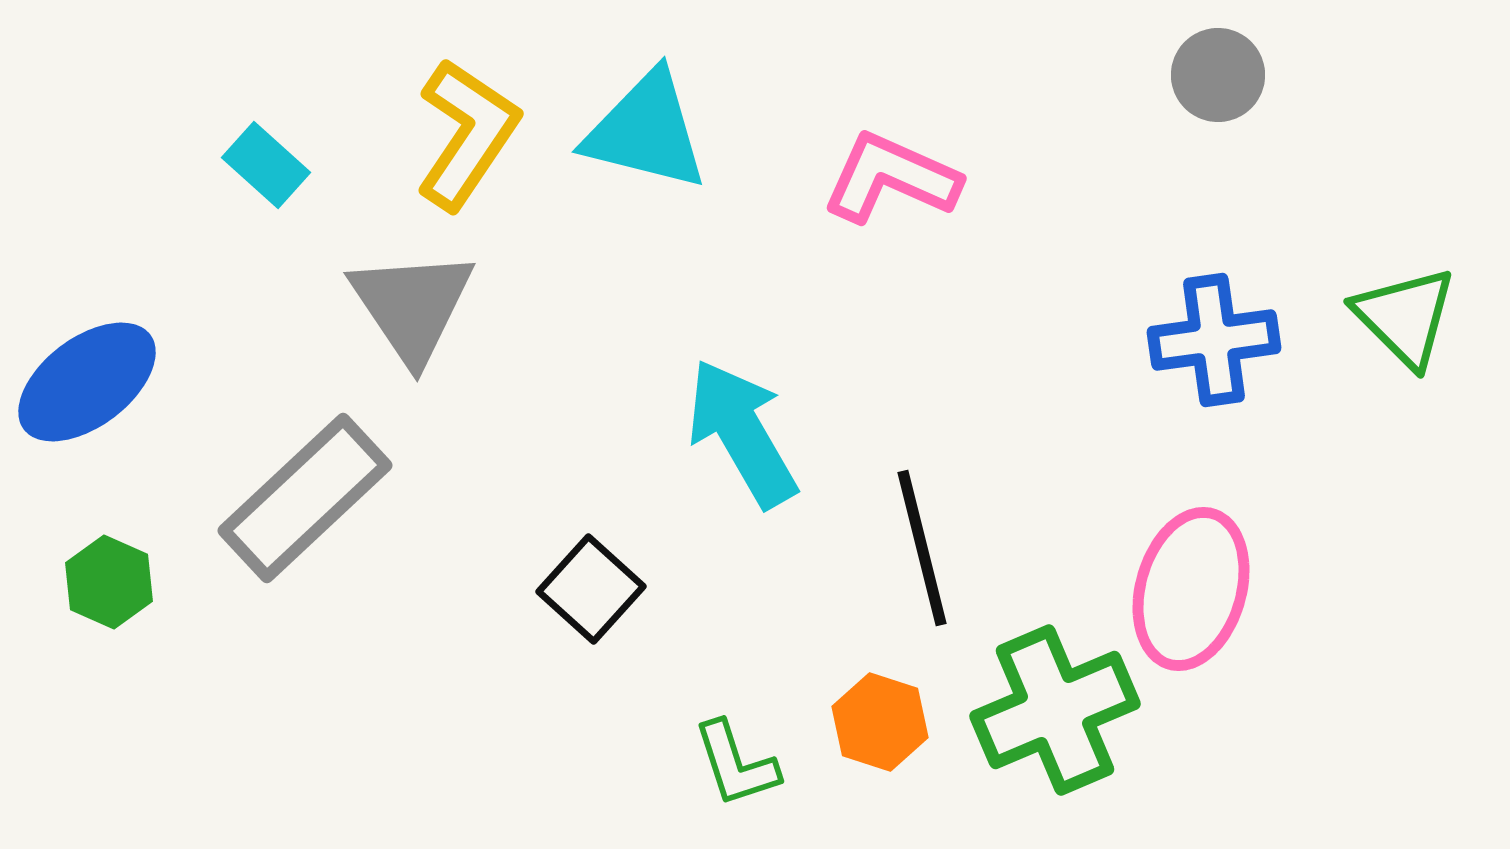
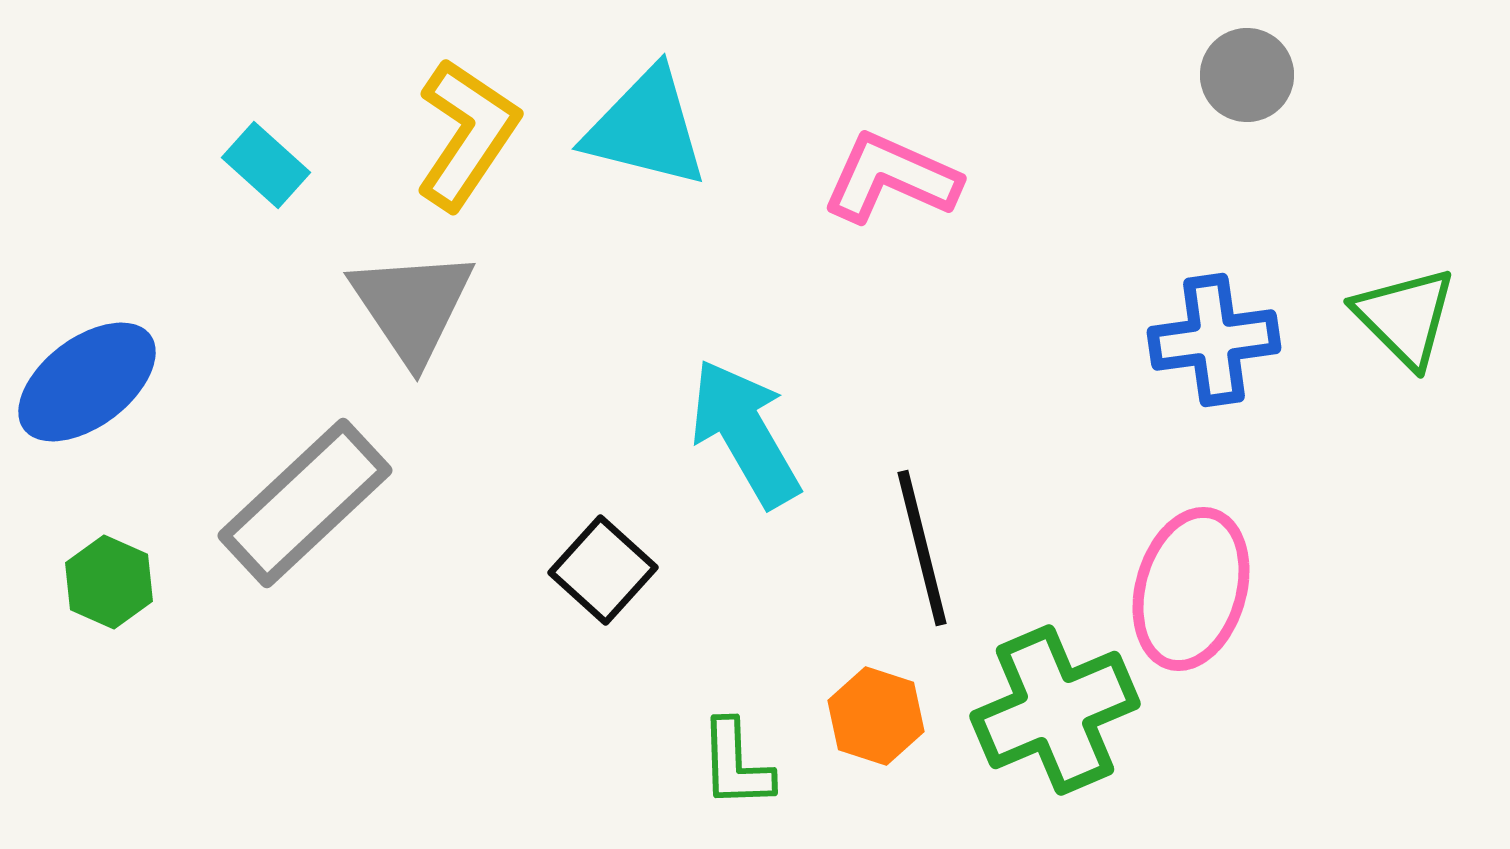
gray circle: moved 29 px right
cyan triangle: moved 3 px up
cyan arrow: moved 3 px right
gray rectangle: moved 5 px down
black square: moved 12 px right, 19 px up
orange hexagon: moved 4 px left, 6 px up
green L-shape: rotated 16 degrees clockwise
